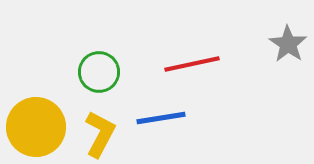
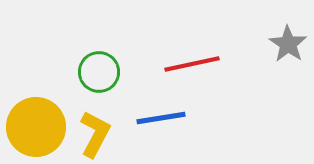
yellow L-shape: moved 5 px left
